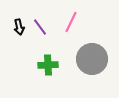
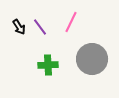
black arrow: rotated 21 degrees counterclockwise
